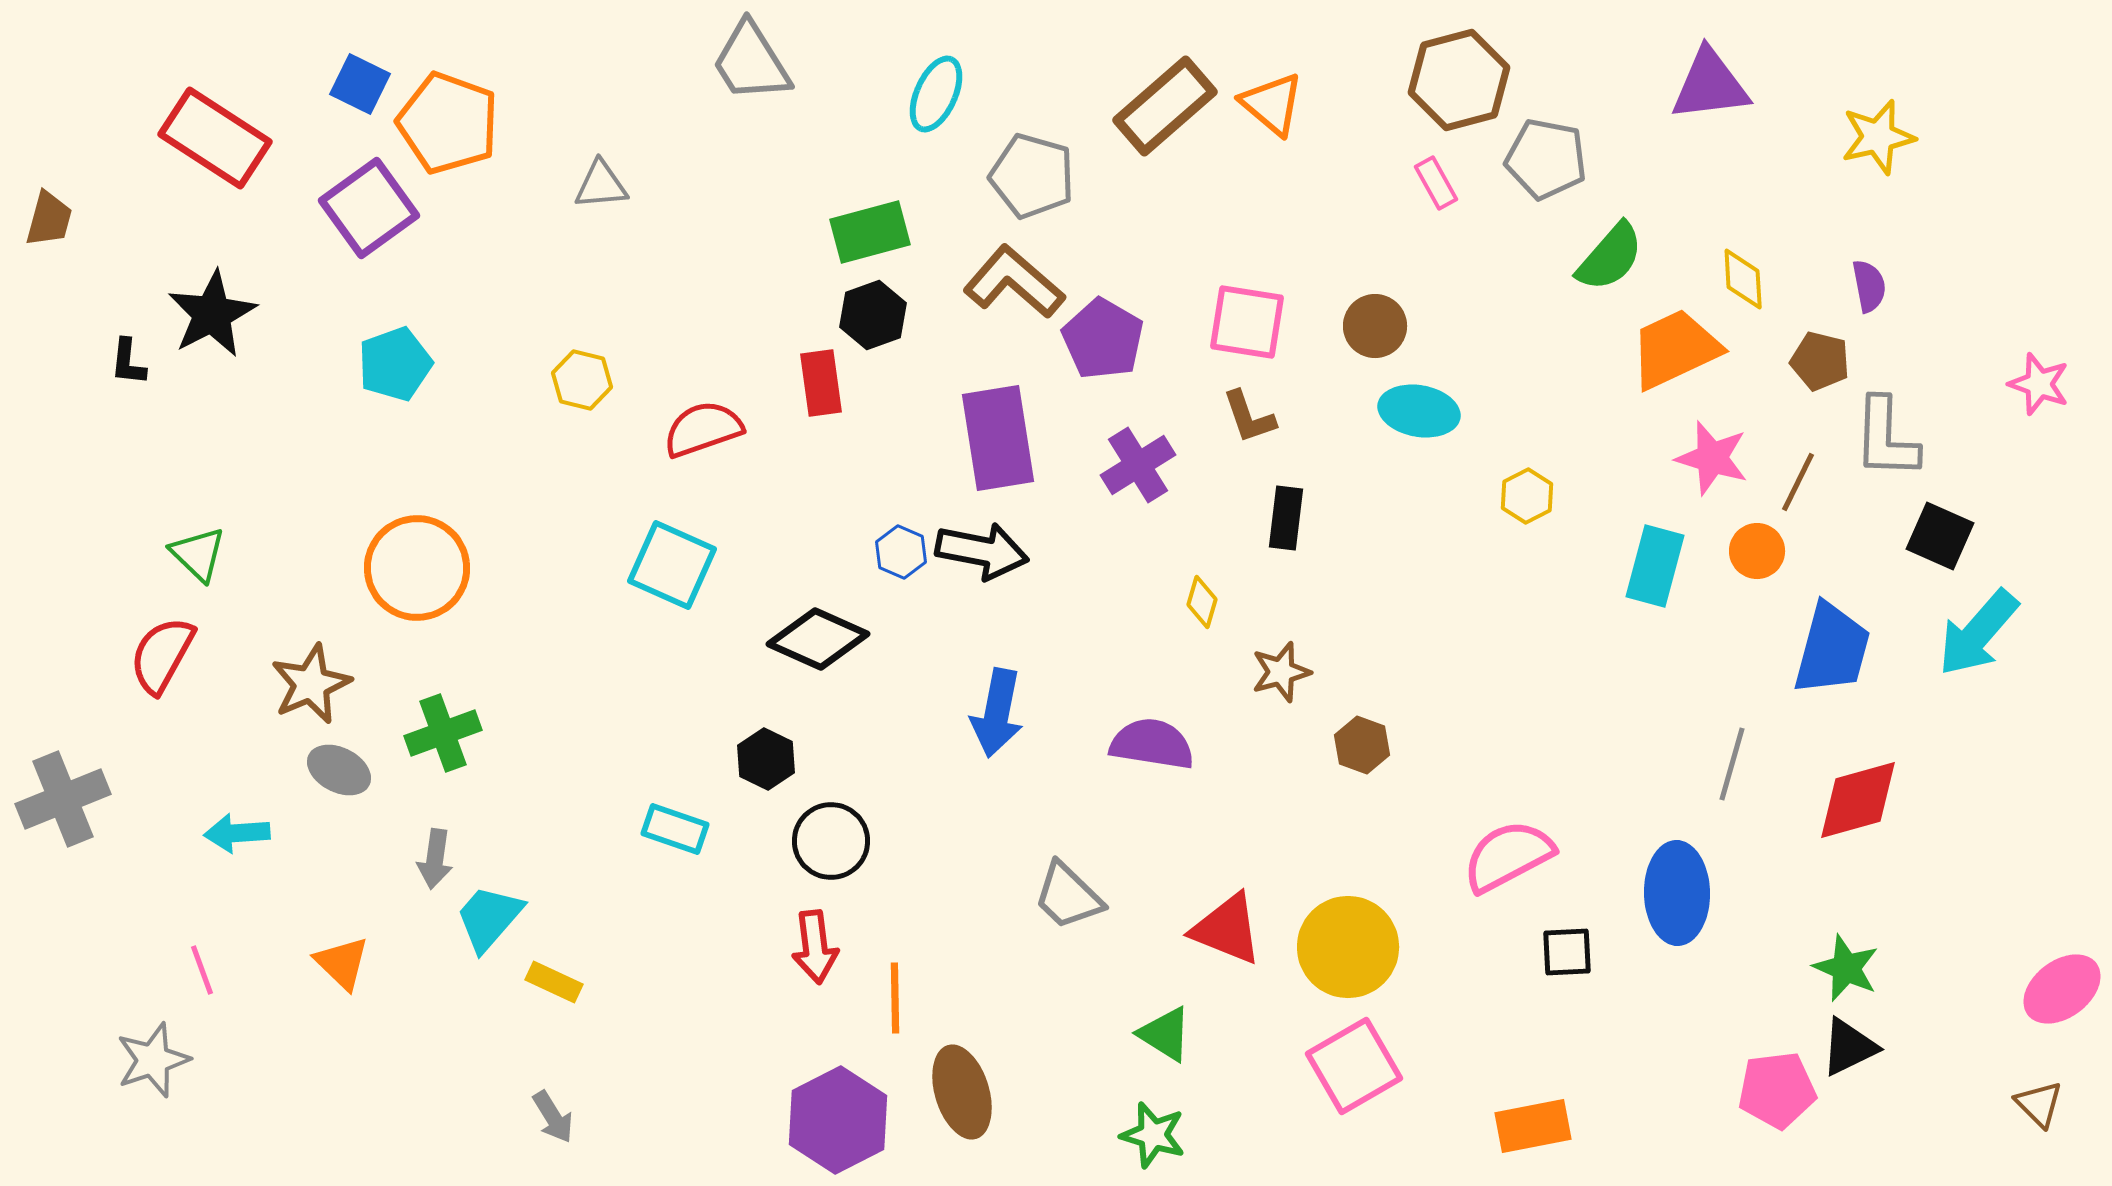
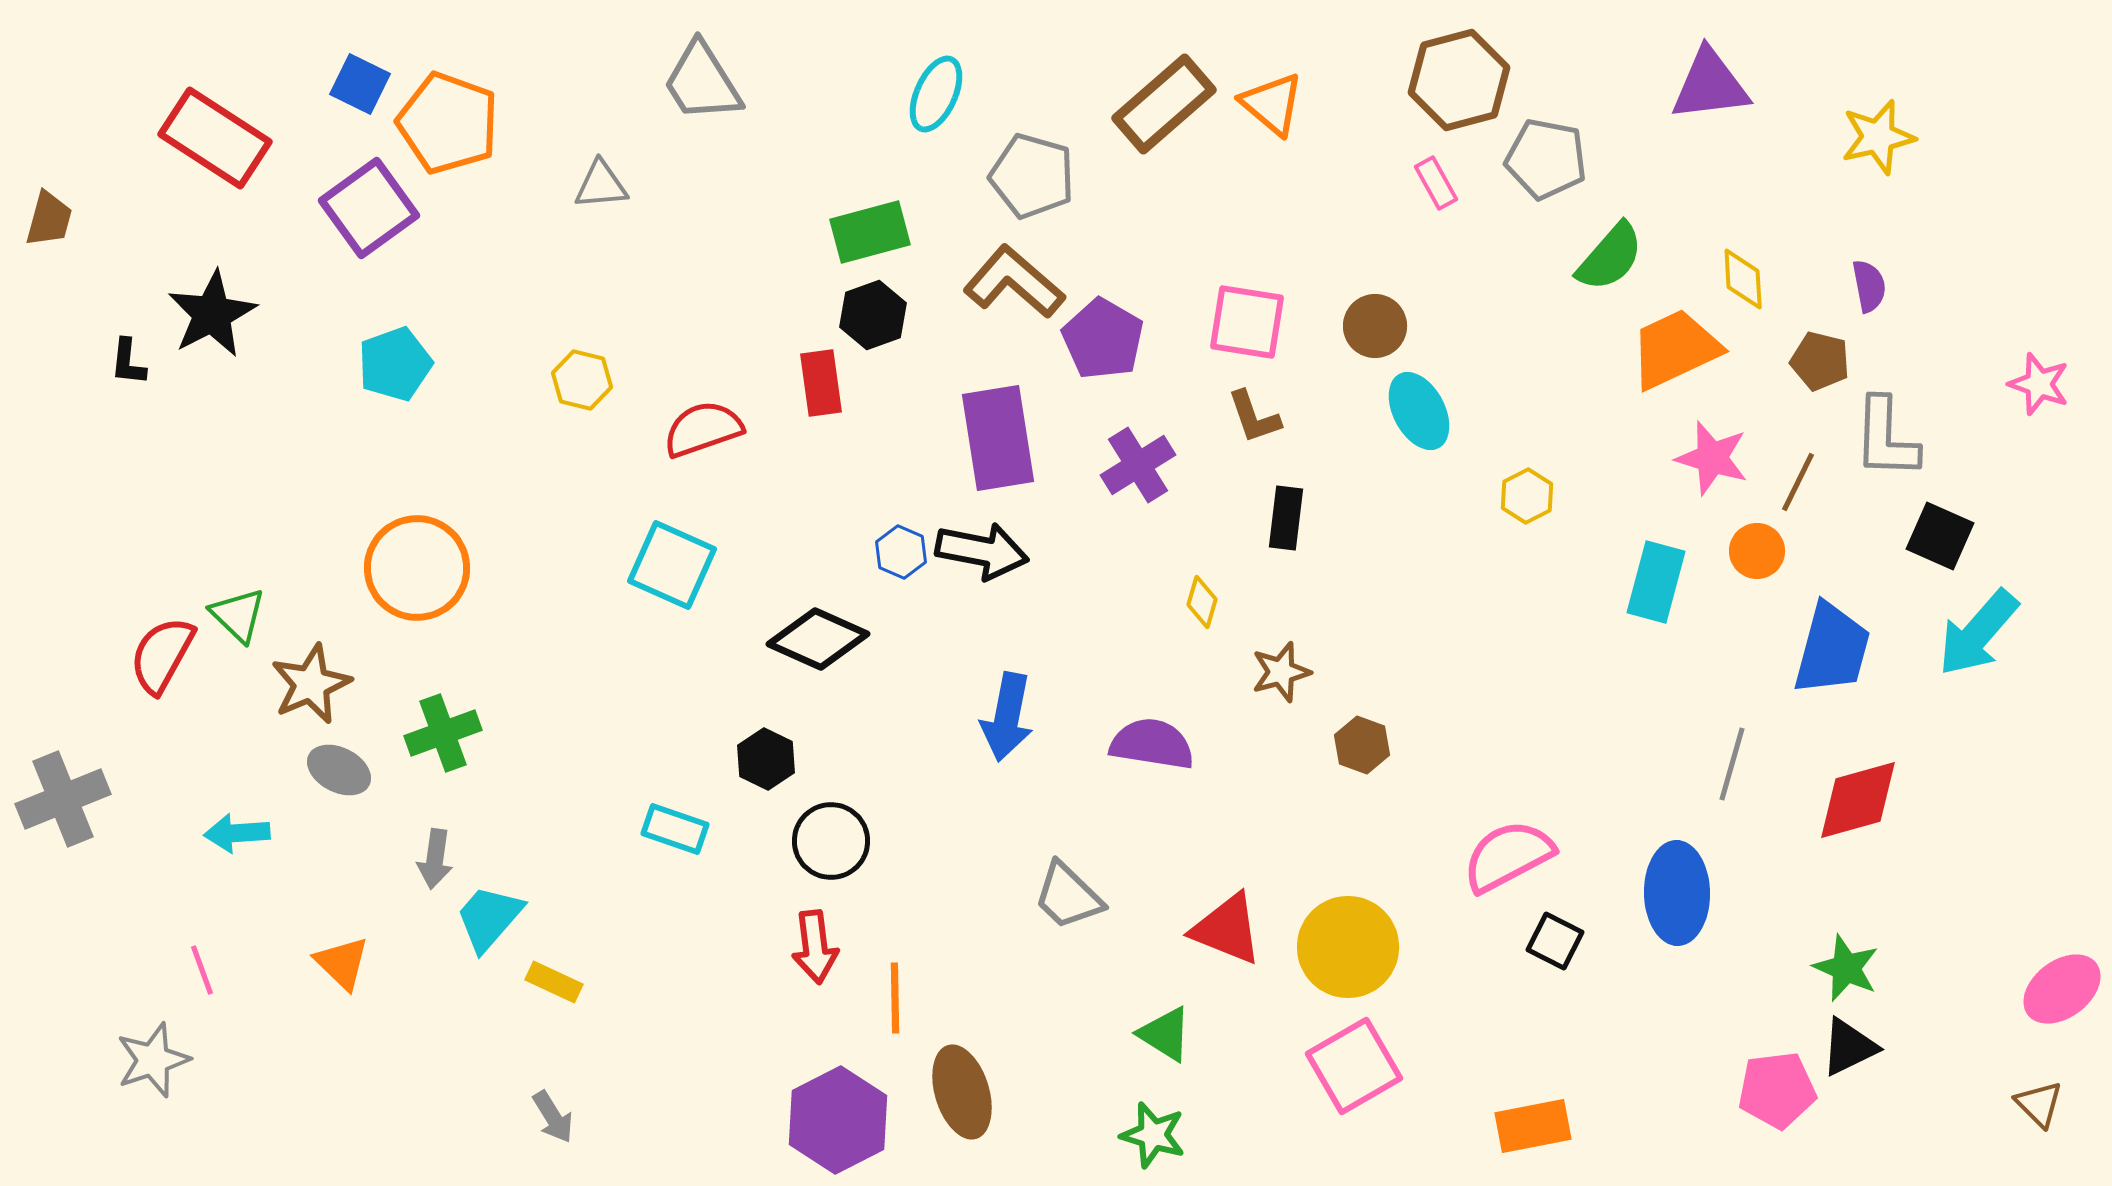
gray trapezoid at (751, 62): moved 49 px left, 20 px down
brown rectangle at (1165, 106): moved 1 px left, 2 px up
cyan ellipse at (1419, 411): rotated 52 degrees clockwise
brown L-shape at (1249, 417): moved 5 px right
green triangle at (198, 554): moved 40 px right, 61 px down
cyan rectangle at (1655, 566): moved 1 px right, 16 px down
blue arrow at (997, 713): moved 10 px right, 4 px down
black square at (1567, 952): moved 12 px left, 11 px up; rotated 30 degrees clockwise
